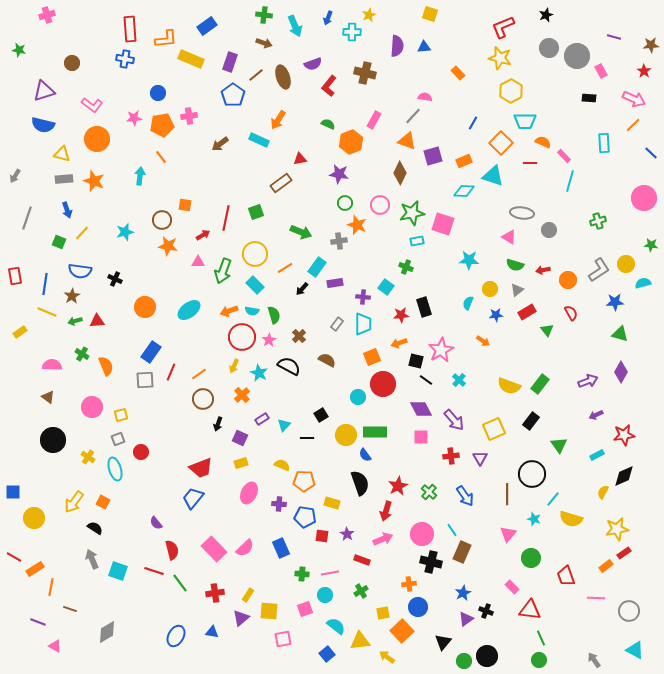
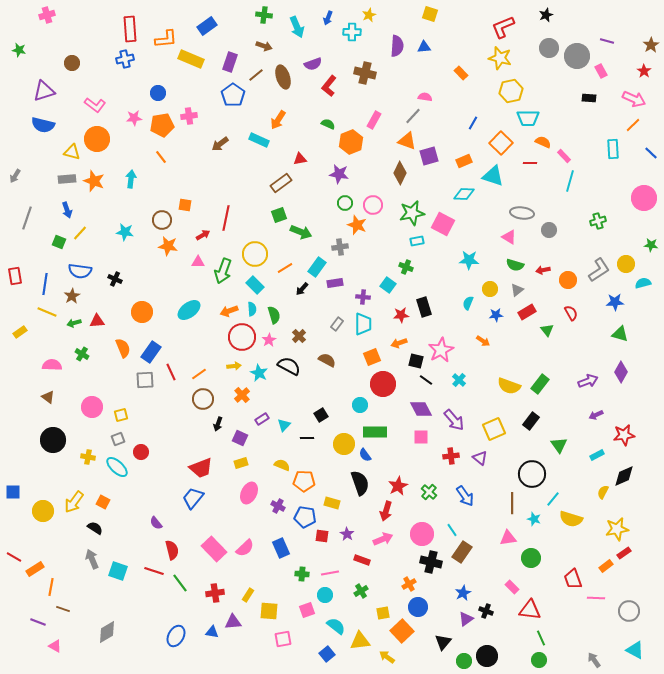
cyan arrow at (295, 26): moved 2 px right, 1 px down
purple line at (614, 37): moved 7 px left, 4 px down
brown arrow at (264, 43): moved 3 px down
brown star at (651, 45): rotated 28 degrees counterclockwise
blue cross at (125, 59): rotated 24 degrees counterclockwise
orange rectangle at (458, 73): moved 3 px right
yellow hexagon at (511, 91): rotated 15 degrees clockwise
pink L-shape at (92, 105): moved 3 px right
cyan trapezoid at (525, 121): moved 3 px right, 3 px up
cyan rectangle at (604, 143): moved 9 px right, 6 px down
yellow triangle at (62, 154): moved 10 px right, 2 px up
purple square at (433, 156): moved 4 px left
cyan arrow at (140, 176): moved 9 px left, 3 px down
gray rectangle at (64, 179): moved 3 px right
cyan diamond at (464, 191): moved 3 px down
pink circle at (380, 205): moved 7 px left
green square at (256, 212): moved 23 px right, 3 px down
pink square at (443, 224): rotated 10 degrees clockwise
cyan star at (125, 232): rotated 24 degrees clockwise
yellow line at (82, 233): moved 2 px left
gray cross at (339, 241): moved 1 px right, 6 px down
cyan square at (386, 287): moved 2 px right, 2 px up
orange circle at (145, 307): moved 3 px left, 5 px down
cyan semicircle at (252, 311): moved 2 px up; rotated 104 degrees counterclockwise
green arrow at (75, 321): moved 1 px left, 2 px down
orange semicircle at (106, 366): moved 17 px right, 18 px up
yellow arrow at (234, 366): rotated 120 degrees counterclockwise
red line at (171, 372): rotated 48 degrees counterclockwise
cyan circle at (358, 397): moved 2 px right, 8 px down
yellow circle at (346, 435): moved 2 px left, 9 px down
yellow cross at (88, 457): rotated 24 degrees counterclockwise
purple triangle at (480, 458): rotated 21 degrees counterclockwise
cyan ellipse at (115, 469): moved 2 px right, 2 px up; rotated 30 degrees counterclockwise
brown line at (507, 494): moved 5 px right, 9 px down
purple cross at (279, 504): moved 1 px left, 2 px down; rotated 24 degrees clockwise
yellow circle at (34, 518): moved 9 px right, 7 px up
pink triangle at (508, 534): moved 4 px down; rotated 42 degrees clockwise
brown rectangle at (462, 552): rotated 10 degrees clockwise
red trapezoid at (566, 576): moved 7 px right, 3 px down
orange cross at (409, 584): rotated 24 degrees counterclockwise
brown line at (70, 609): moved 7 px left
pink square at (305, 609): moved 2 px right, 1 px down
purple triangle at (241, 618): moved 8 px left, 4 px down; rotated 36 degrees clockwise
